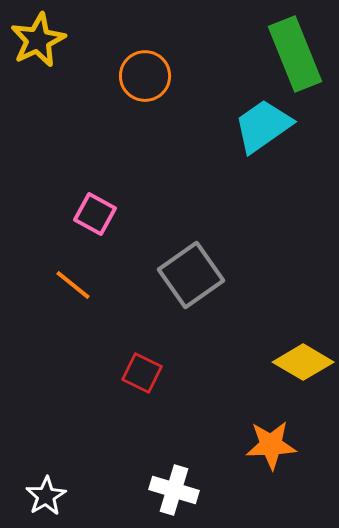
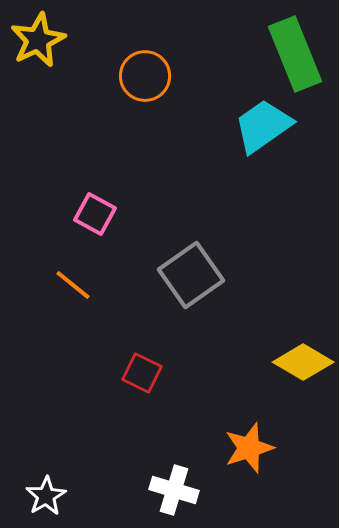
orange star: moved 22 px left, 3 px down; rotated 15 degrees counterclockwise
